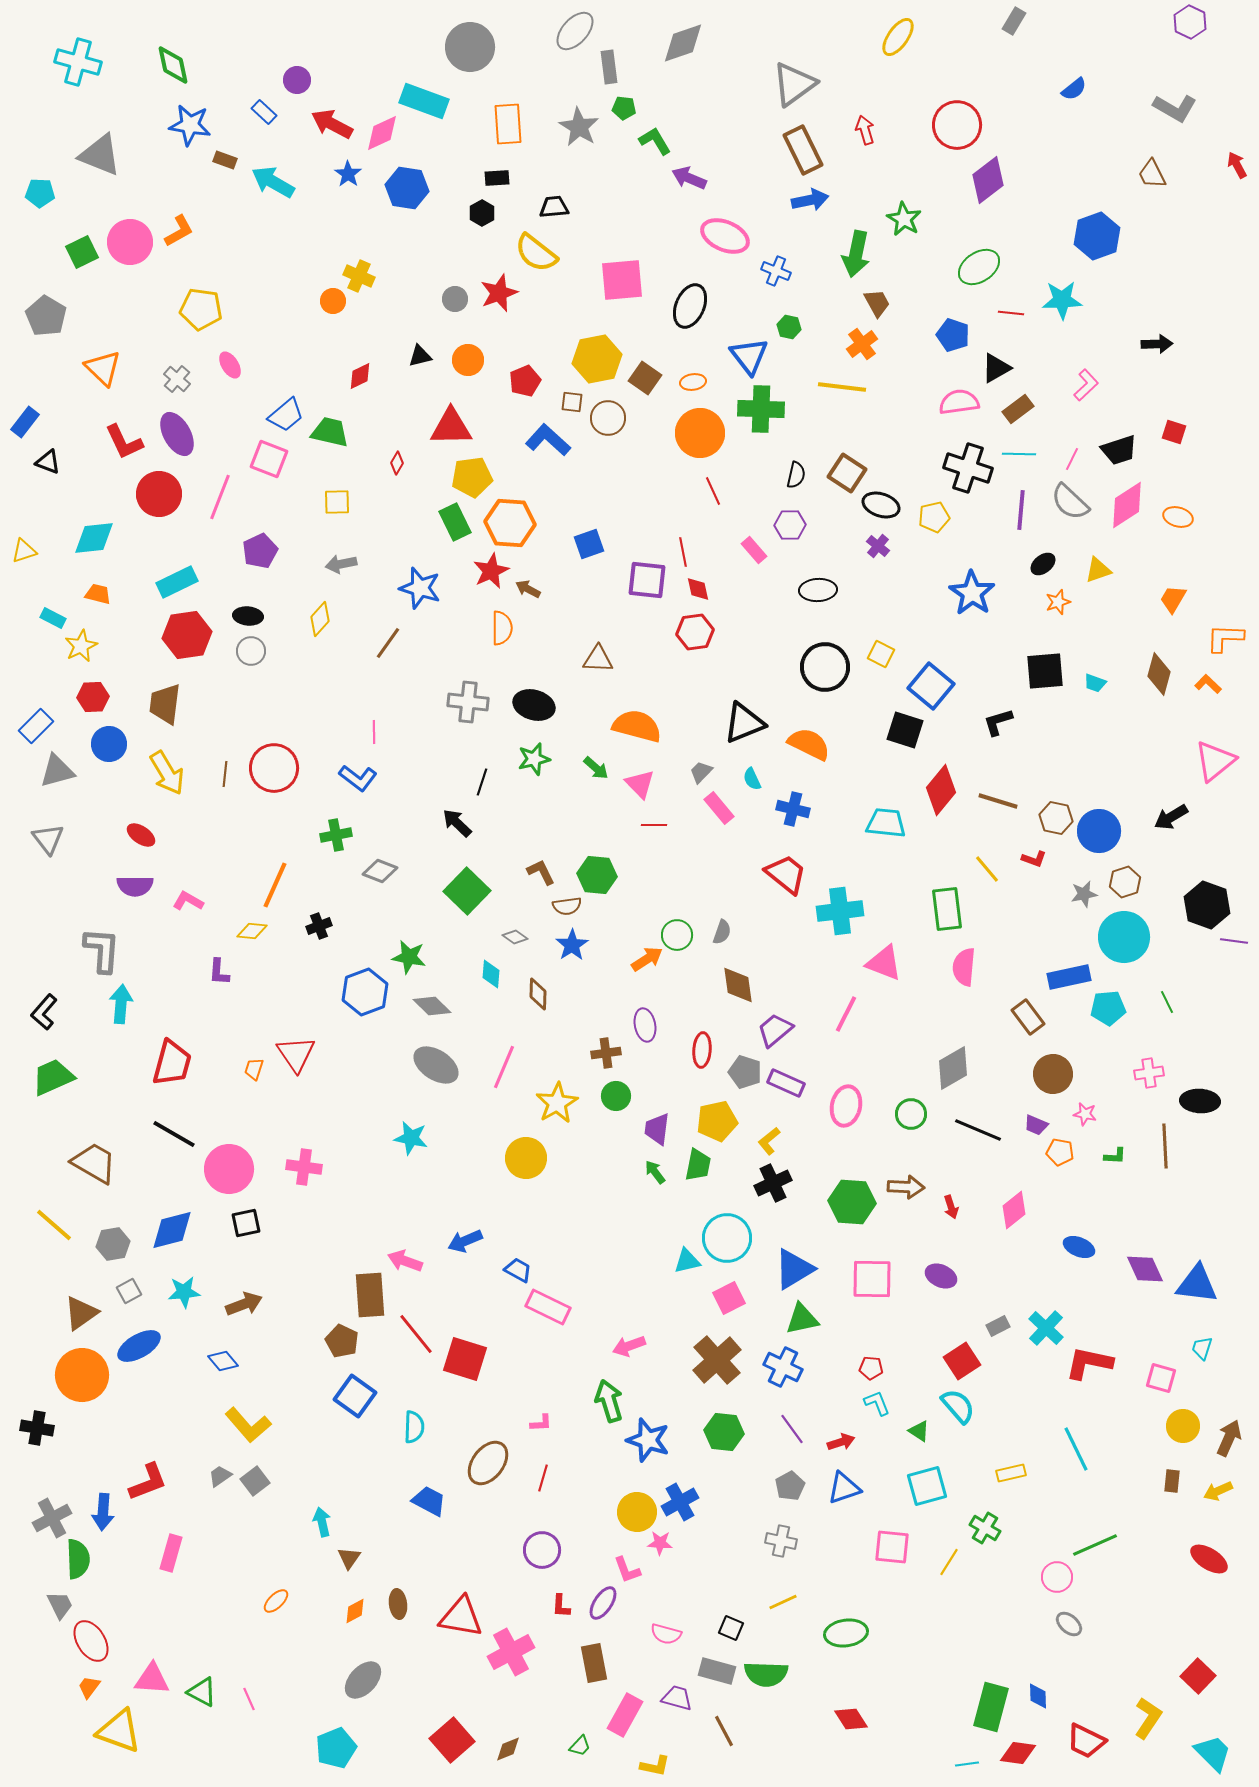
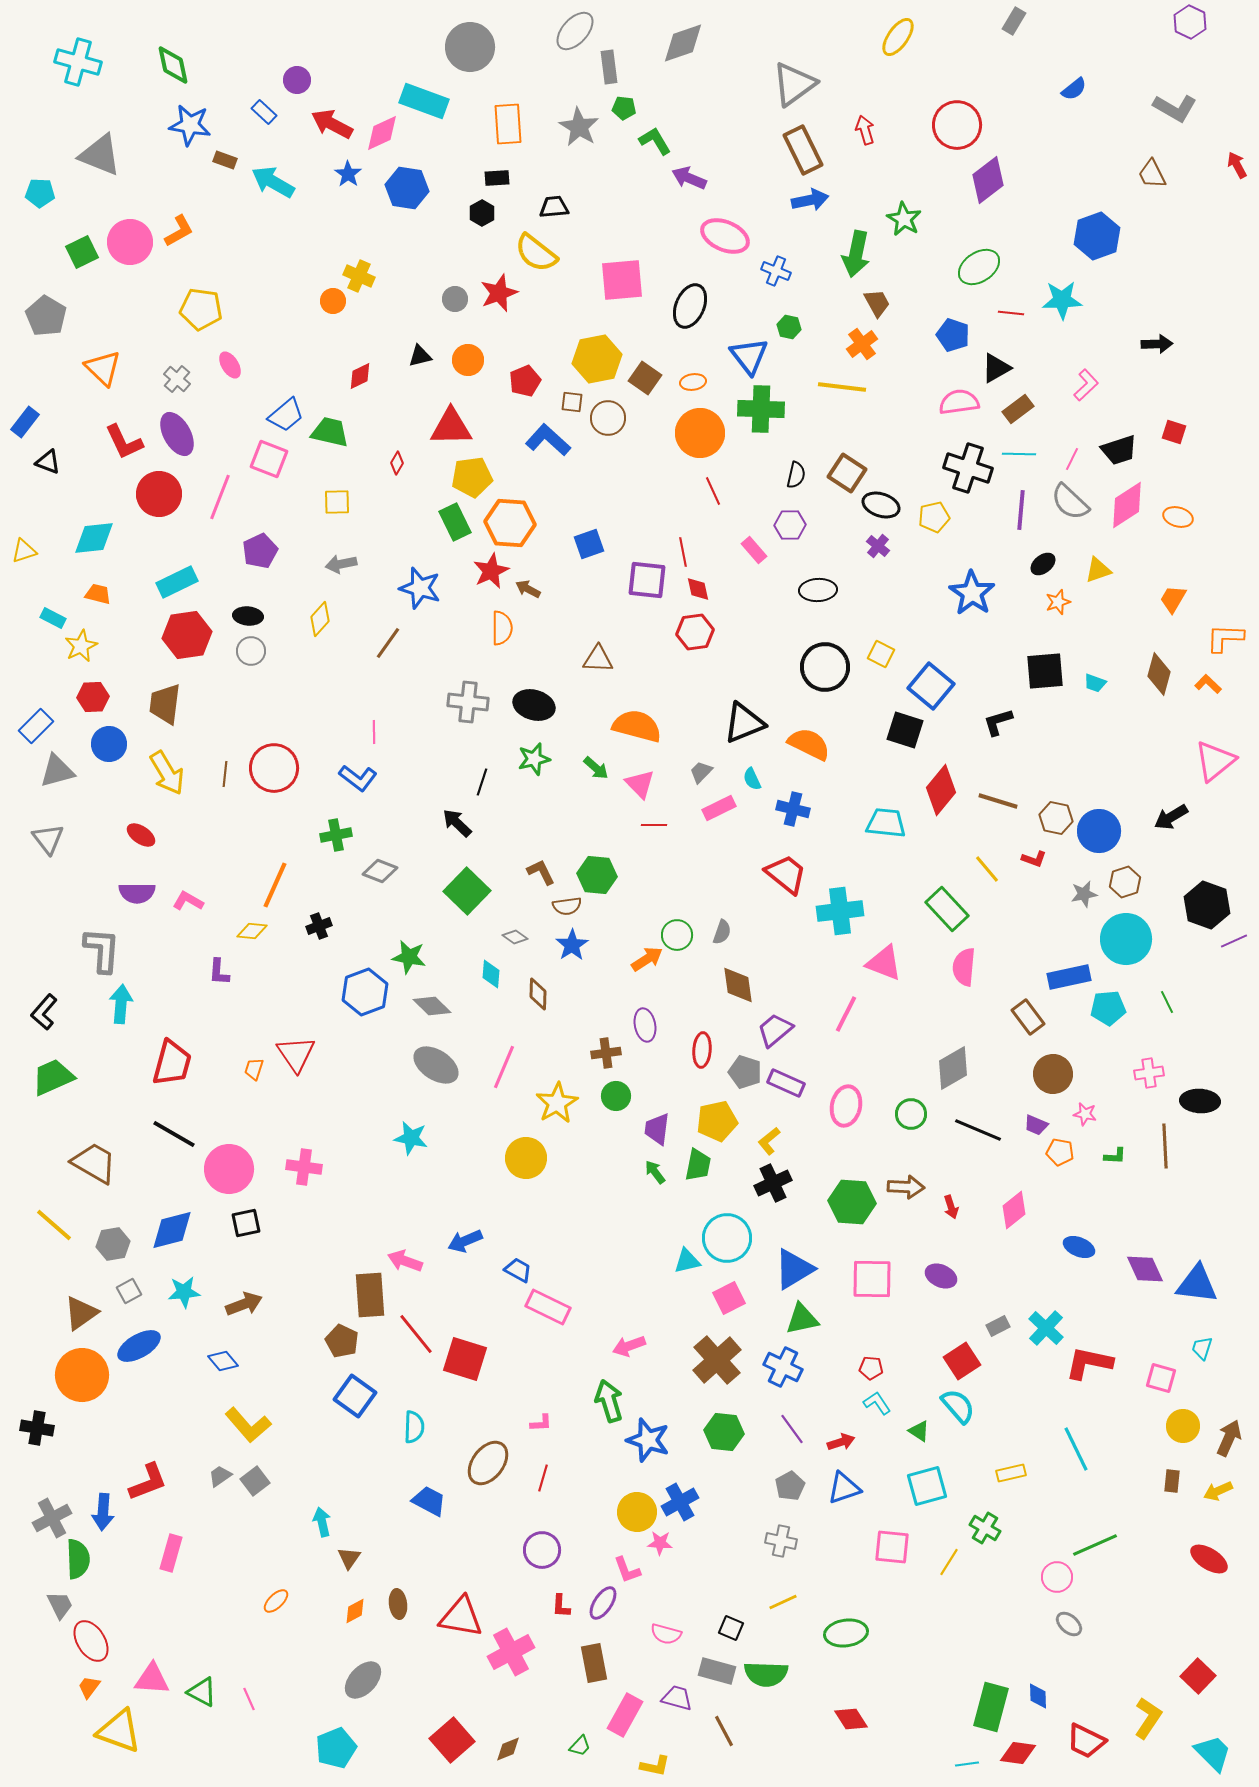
pink rectangle at (719, 808): rotated 76 degrees counterclockwise
purple semicircle at (135, 886): moved 2 px right, 7 px down
green rectangle at (947, 909): rotated 36 degrees counterclockwise
cyan circle at (1124, 937): moved 2 px right, 2 px down
purple line at (1234, 941): rotated 32 degrees counterclockwise
cyan L-shape at (877, 1403): rotated 12 degrees counterclockwise
